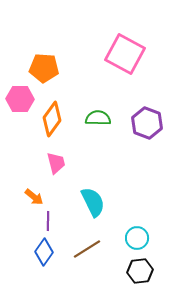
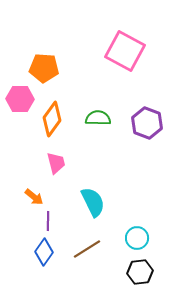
pink square: moved 3 px up
black hexagon: moved 1 px down
